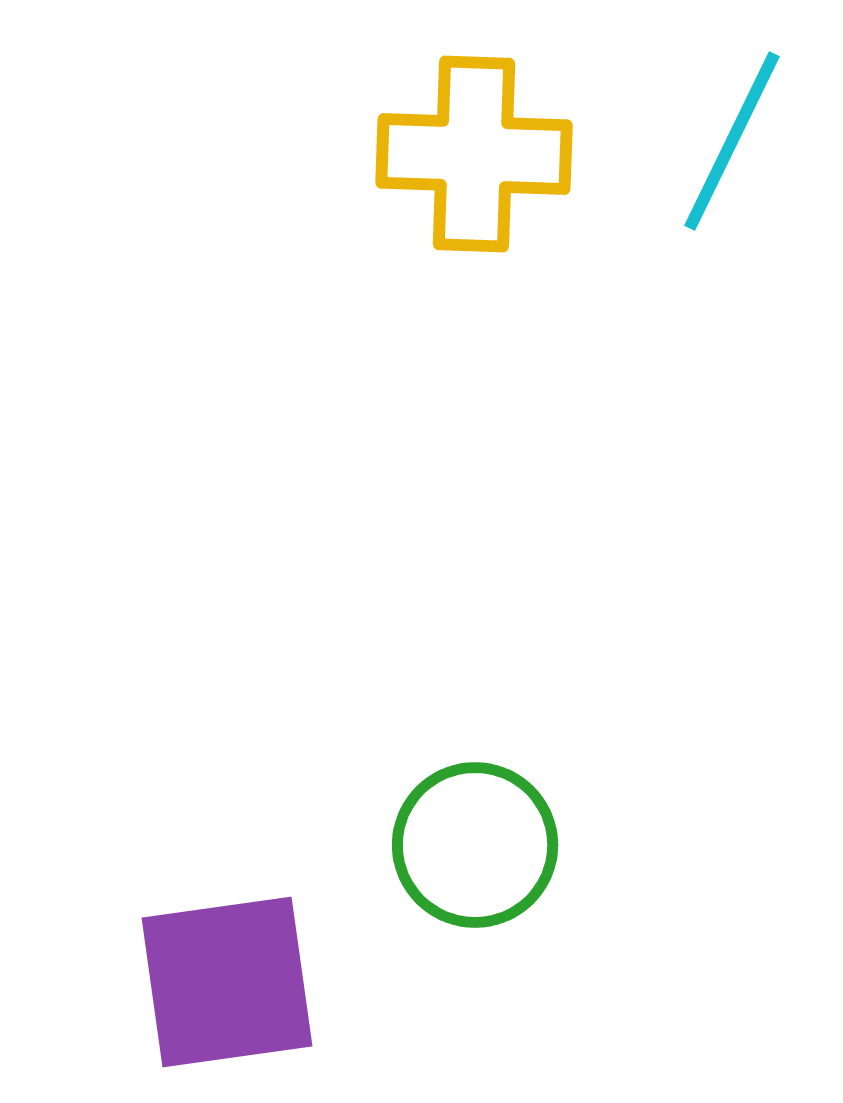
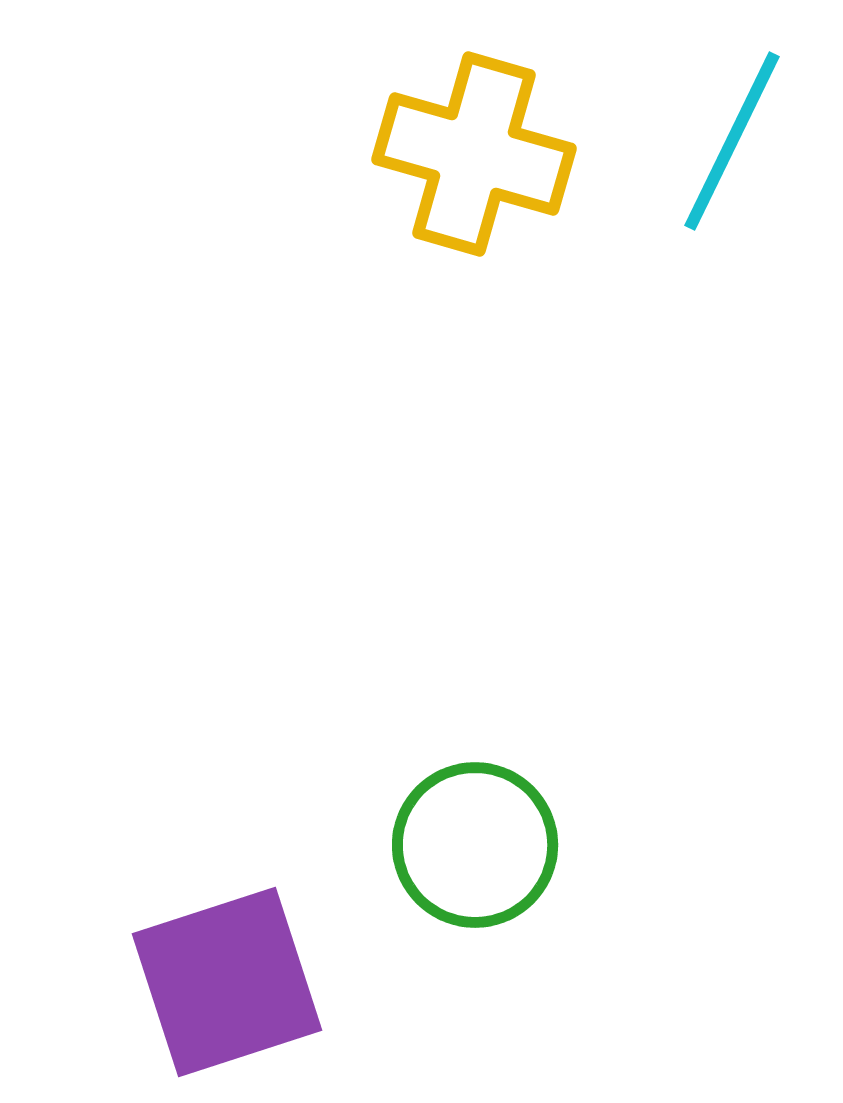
yellow cross: rotated 14 degrees clockwise
purple square: rotated 10 degrees counterclockwise
